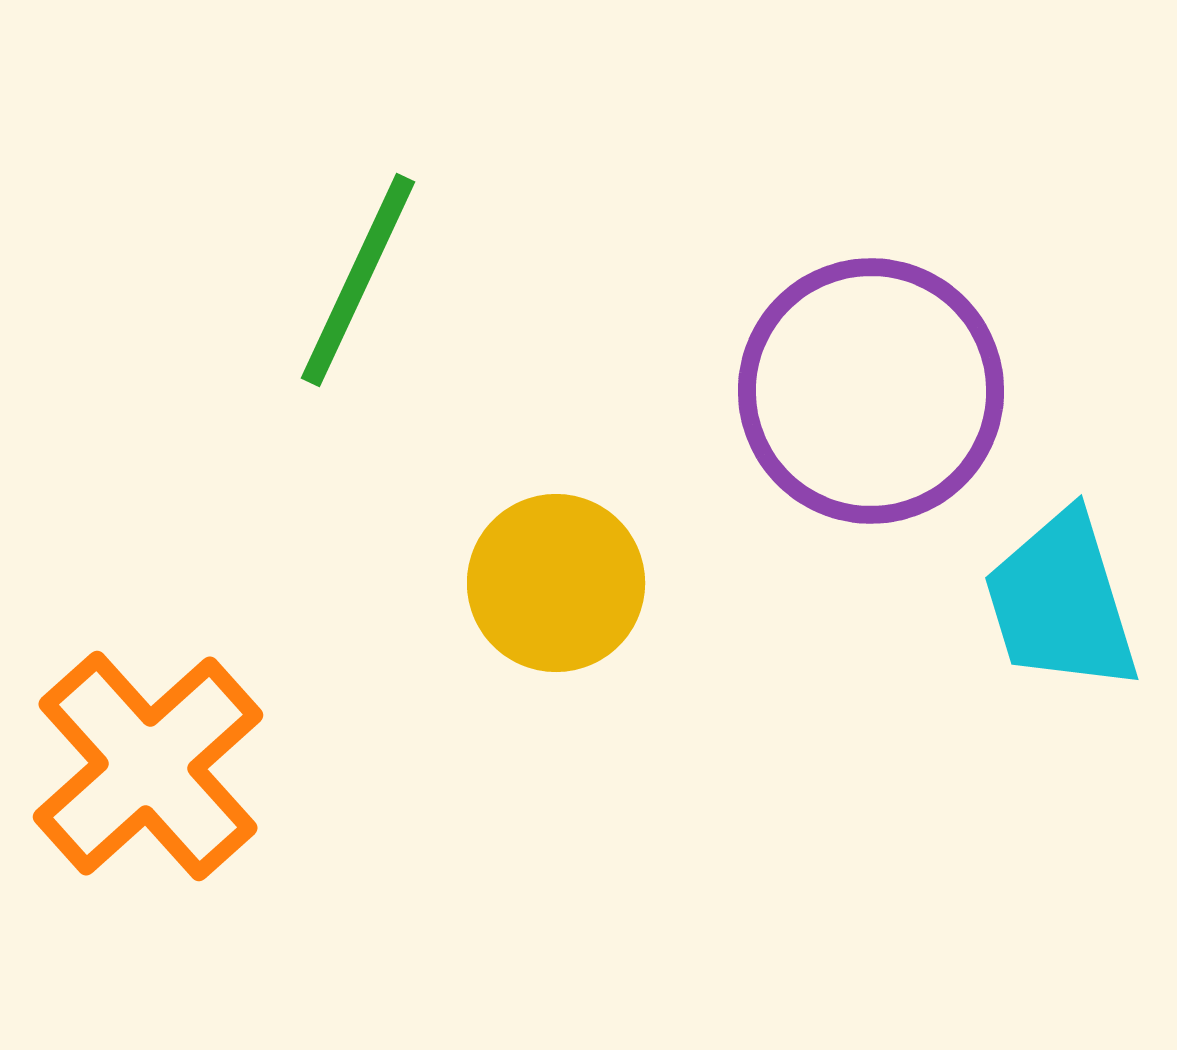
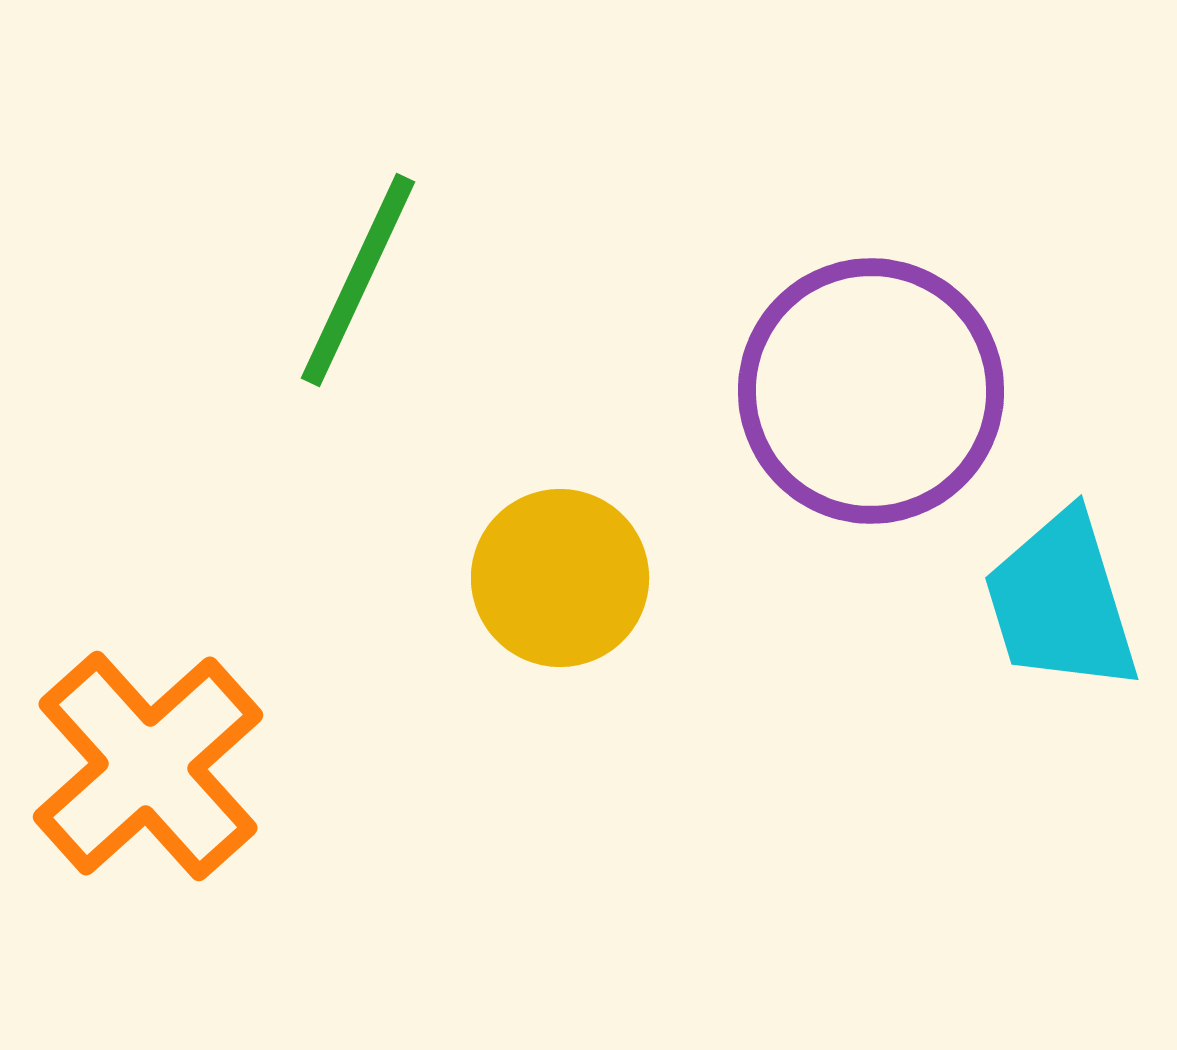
yellow circle: moved 4 px right, 5 px up
